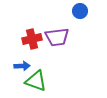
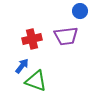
purple trapezoid: moved 9 px right, 1 px up
blue arrow: rotated 49 degrees counterclockwise
